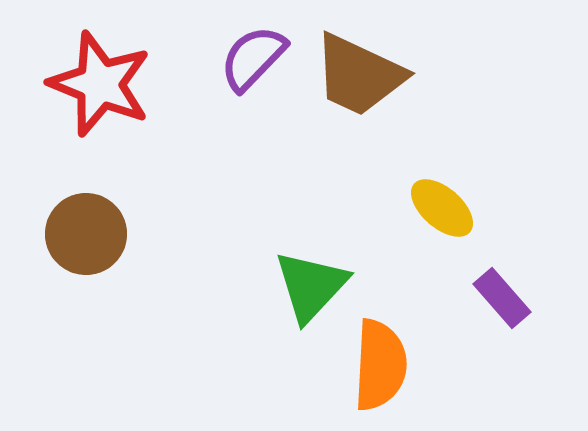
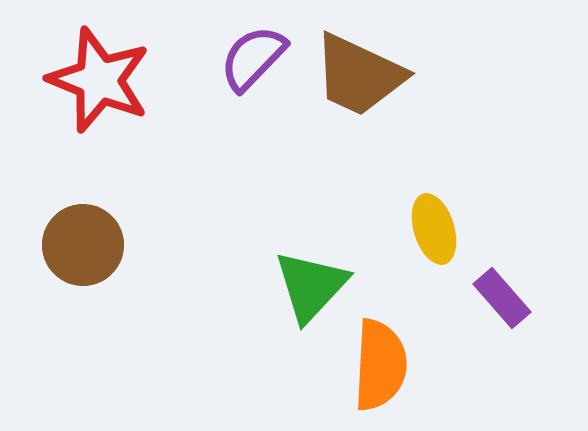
red star: moved 1 px left, 4 px up
yellow ellipse: moved 8 px left, 21 px down; rotated 32 degrees clockwise
brown circle: moved 3 px left, 11 px down
